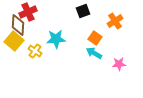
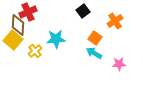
black square: rotated 16 degrees counterclockwise
yellow square: moved 1 px left, 1 px up
yellow cross: rotated 16 degrees clockwise
